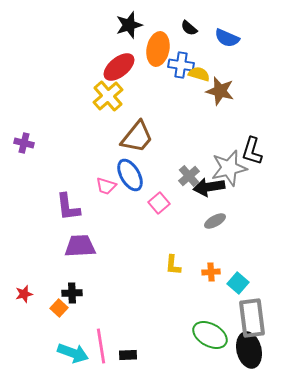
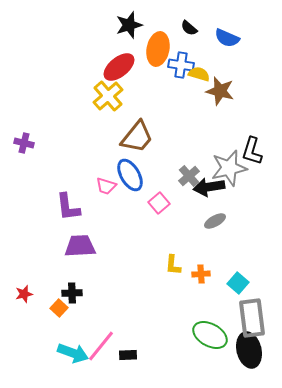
orange cross: moved 10 px left, 2 px down
pink line: rotated 48 degrees clockwise
